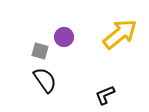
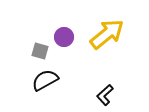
yellow arrow: moved 13 px left
black semicircle: rotated 84 degrees counterclockwise
black L-shape: rotated 20 degrees counterclockwise
